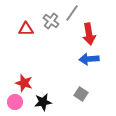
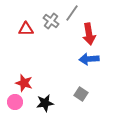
black star: moved 2 px right, 1 px down
